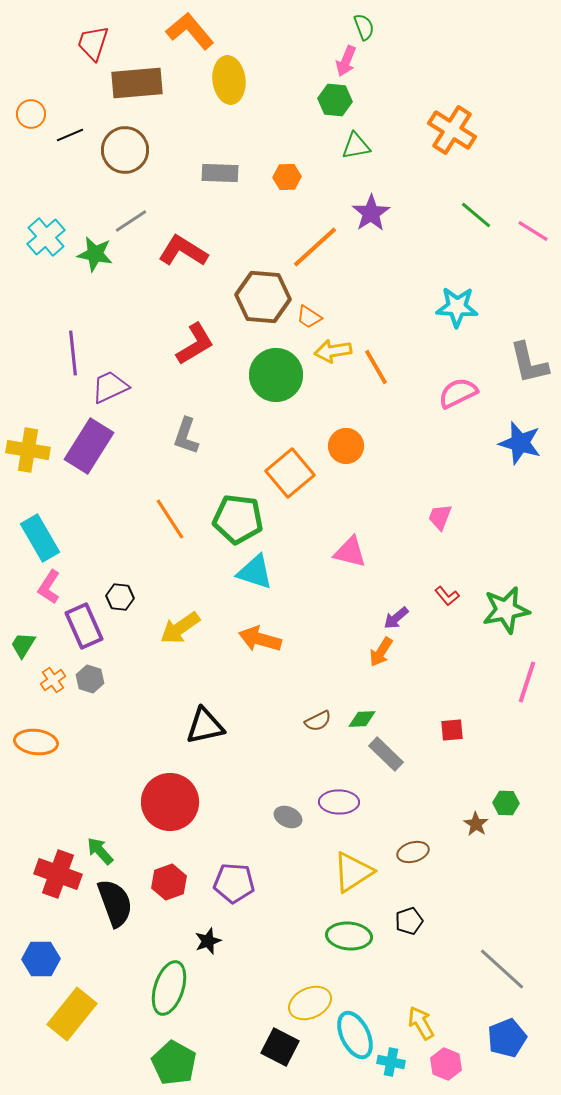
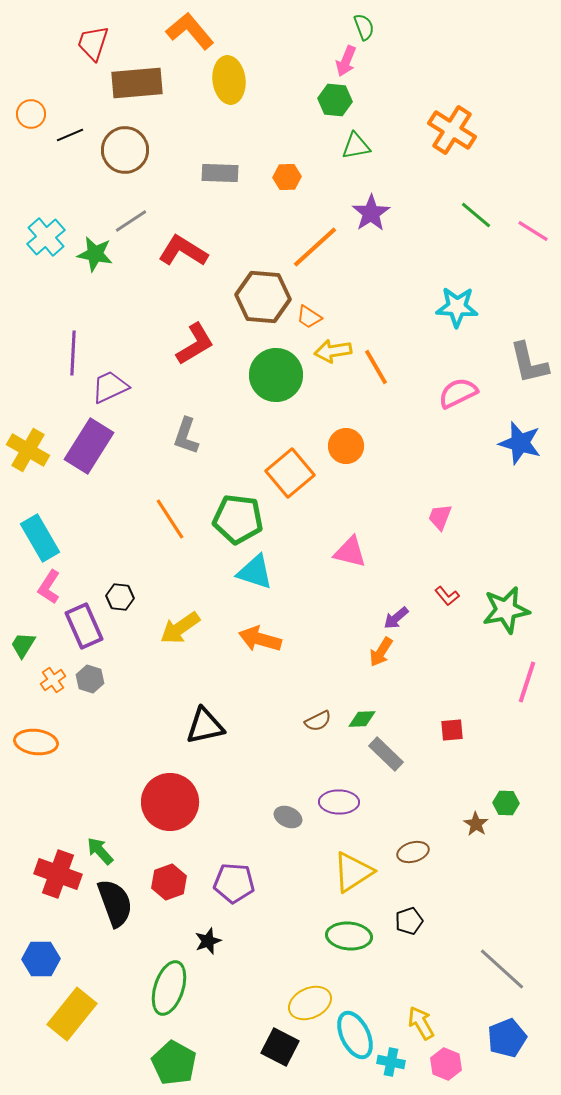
purple line at (73, 353): rotated 9 degrees clockwise
yellow cross at (28, 450): rotated 21 degrees clockwise
